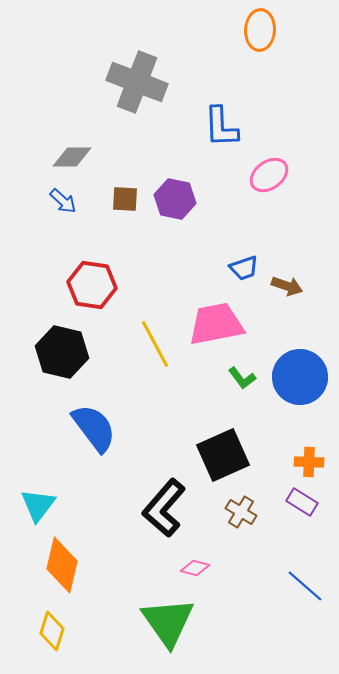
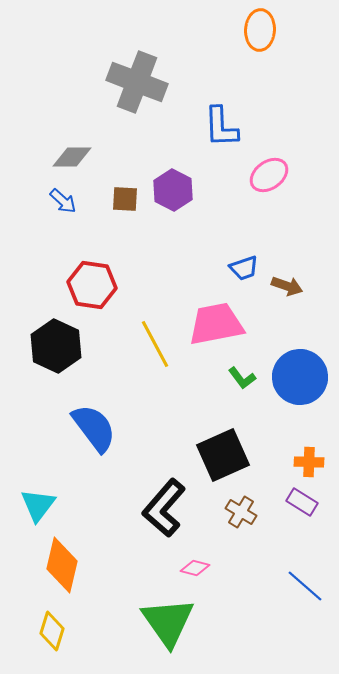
purple hexagon: moved 2 px left, 9 px up; rotated 15 degrees clockwise
black hexagon: moved 6 px left, 6 px up; rotated 12 degrees clockwise
